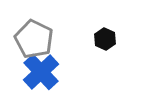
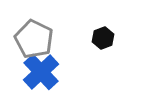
black hexagon: moved 2 px left, 1 px up; rotated 15 degrees clockwise
